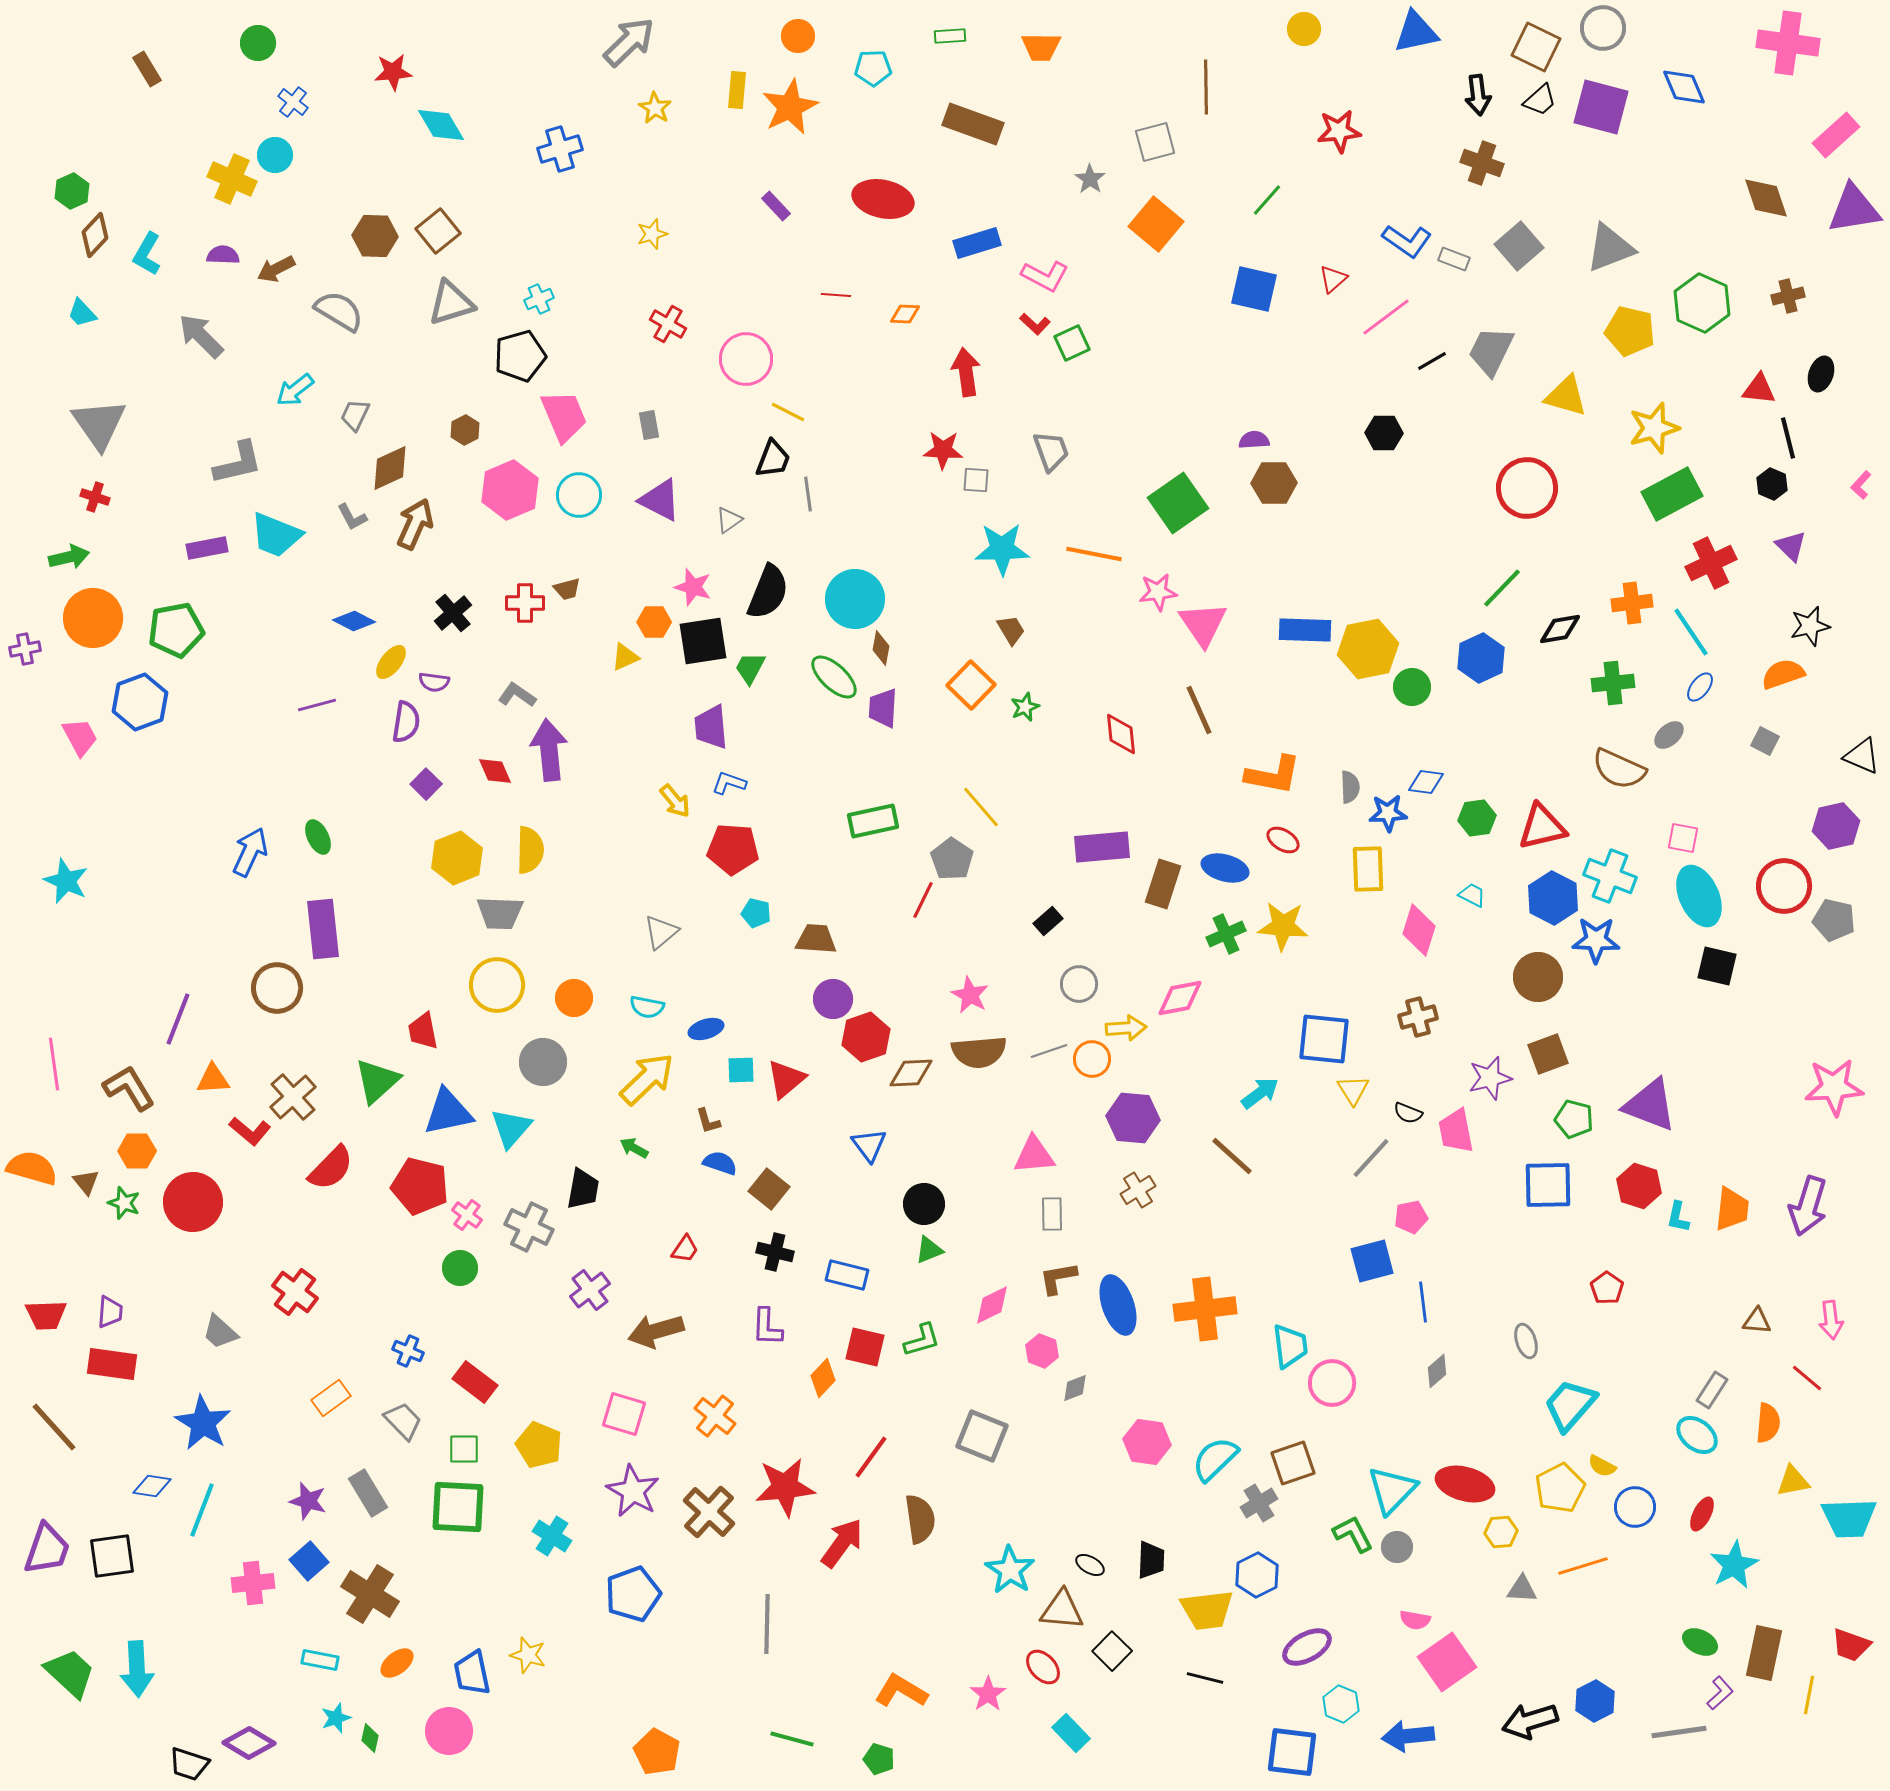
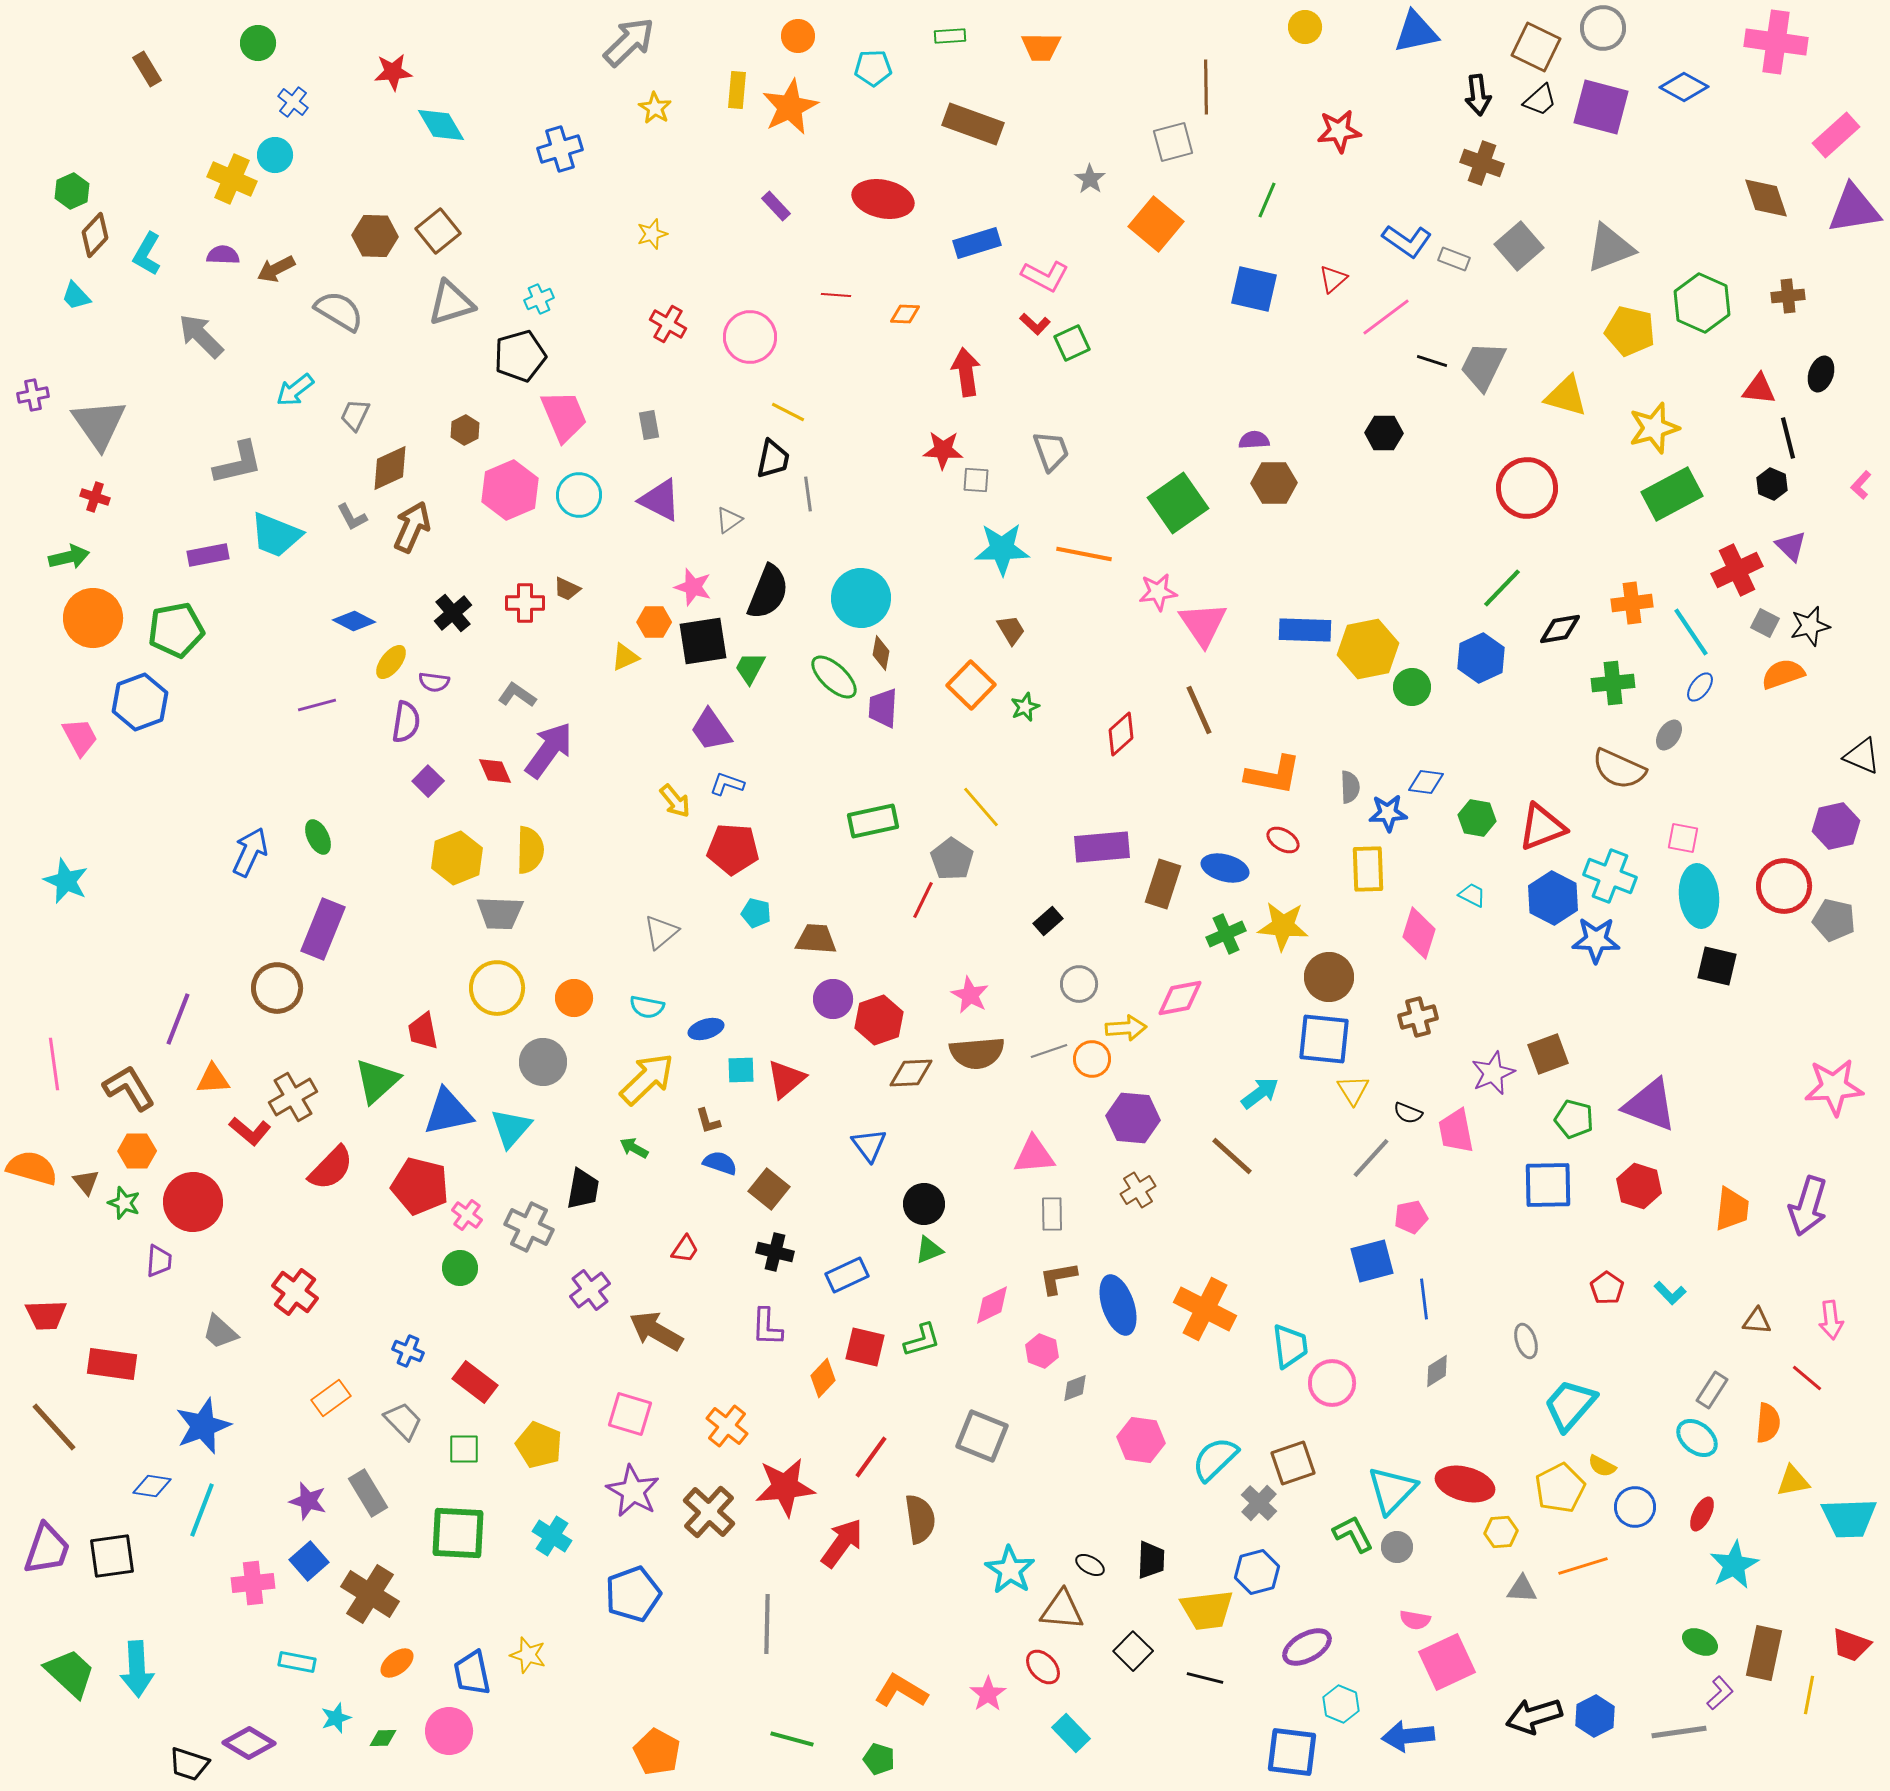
yellow circle at (1304, 29): moved 1 px right, 2 px up
pink cross at (1788, 43): moved 12 px left, 1 px up
blue diamond at (1684, 87): rotated 39 degrees counterclockwise
gray square at (1155, 142): moved 18 px right
green line at (1267, 200): rotated 18 degrees counterclockwise
brown cross at (1788, 296): rotated 8 degrees clockwise
cyan trapezoid at (82, 313): moved 6 px left, 17 px up
gray trapezoid at (1491, 351): moved 8 px left, 15 px down
pink circle at (746, 359): moved 4 px right, 22 px up
black line at (1432, 361): rotated 48 degrees clockwise
black trapezoid at (773, 459): rotated 9 degrees counterclockwise
brown arrow at (415, 524): moved 3 px left, 3 px down
purple rectangle at (207, 548): moved 1 px right, 7 px down
orange line at (1094, 554): moved 10 px left
red cross at (1711, 563): moved 26 px right, 7 px down
brown trapezoid at (567, 589): rotated 40 degrees clockwise
cyan circle at (855, 599): moved 6 px right, 1 px up
brown diamond at (881, 648): moved 5 px down
purple cross at (25, 649): moved 8 px right, 254 px up
purple trapezoid at (711, 727): moved 3 px down; rotated 30 degrees counterclockwise
red diamond at (1121, 734): rotated 54 degrees clockwise
gray ellipse at (1669, 735): rotated 16 degrees counterclockwise
gray square at (1765, 741): moved 118 px up
purple arrow at (549, 750): rotated 42 degrees clockwise
blue L-shape at (729, 783): moved 2 px left, 1 px down
purple square at (426, 784): moved 2 px right, 3 px up
green hexagon at (1477, 818): rotated 18 degrees clockwise
red triangle at (1542, 827): rotated 8 degrees counterclockwise
cyan ellipse at (1699, 896): rotated 18 degrees clockwise
purple rectangle at (323, 929): rotated 28 degrees clockwise
pink diamond at (1419, 930): moved 3 px down
brown circle at (1538, 977): moved 209 px left
yellow circle at (497, 985): moved 3 px down
red hexagon at (866, 1037): moved 13 px right, 17 px up
brown semicircle at (979, 1052): moved 2 px left, 1 px down
purple star at (1490, 1078): moved 3 px right, 5 px up; rotated 9 degrees counterclockwise
brown cross at (293, 1097): rotated 12 degrees clockwise
cyan L-shape at (1678, 1217): moved 8 px left, 76 px down; rotated 56 degrees counterclockwise
blue rectangle at (847, 1275): rotated 39 degrees counterclockwise
blue line at (1423, 1302): moved 1 px right, 3 px up
orange cross at (1205, 1309): rotated 34 degrees clockwise
purple trapezoid at (110, 1312): moved 49 px right, 51 px up
brown arrow at (656, 1331): rotated 46 degrees clockwise
gray diamond at (1437, 1371): rotated 8 degrees clockwise
pink square at (624, 1414): moved 6 px right
orange cross at (715, 1416): moved 12 px right, 10 px down
blue star at (203, 1423): moved 3 px down; rotated 20 degrees clockwise
cyan ellipse at (1697, 1435): moved 3 px down
pink hexagon at (1147, 1442): moved 6 px left, 2 px up
gray cross at (1259, 1503): rotated 15 degrees counterclockwise
green square at (458, 1507): moved 26 px down
blue hexagon at (1257, 1575): moved 3 px up; rotated 12 degrees clockwise
black square at (1112, 1651): moved 21 px right
cyan rectangle at (320, 1660): moved 23 px left, 2 px down
pink square at (1447, 1662): rotated 10 degrees clockwise
blue hexagon at (1595, 1701): moved 15 px down
black arrow at (1530, 1721): moved 4 px right, 5 px up
green diamond at (370, 1738): moved 13 px right; rotated 76 degrees clockwise
